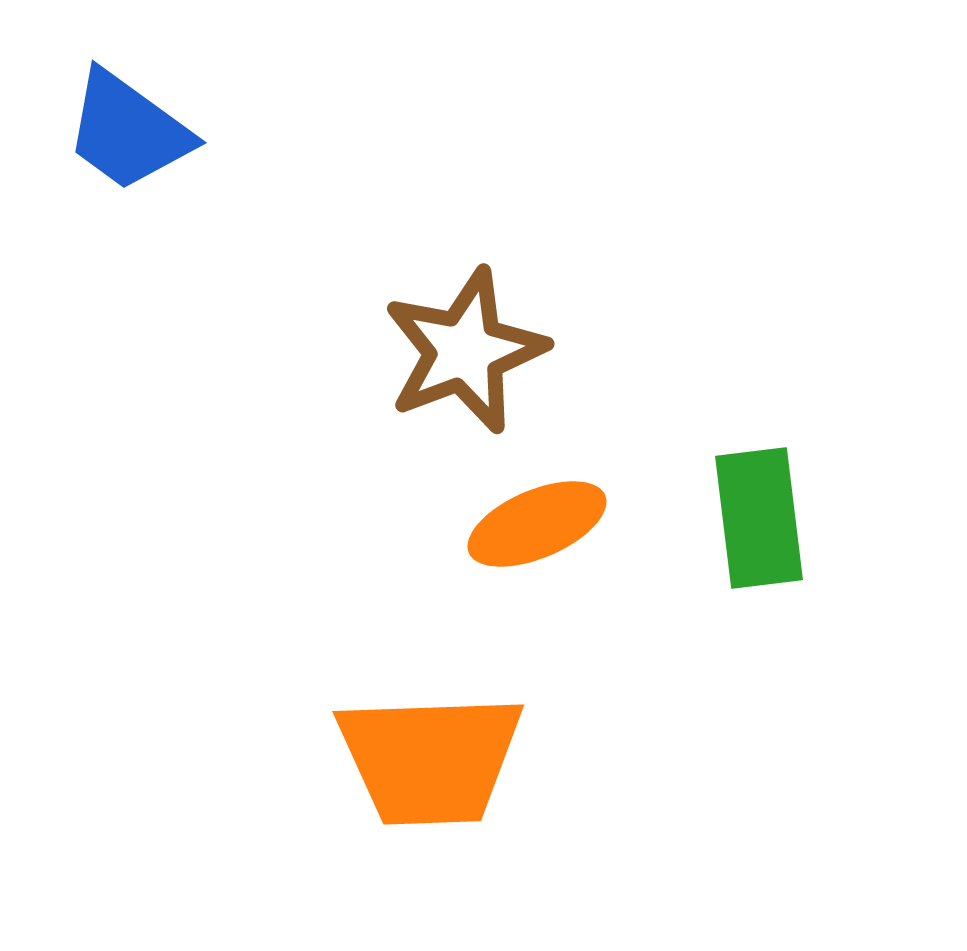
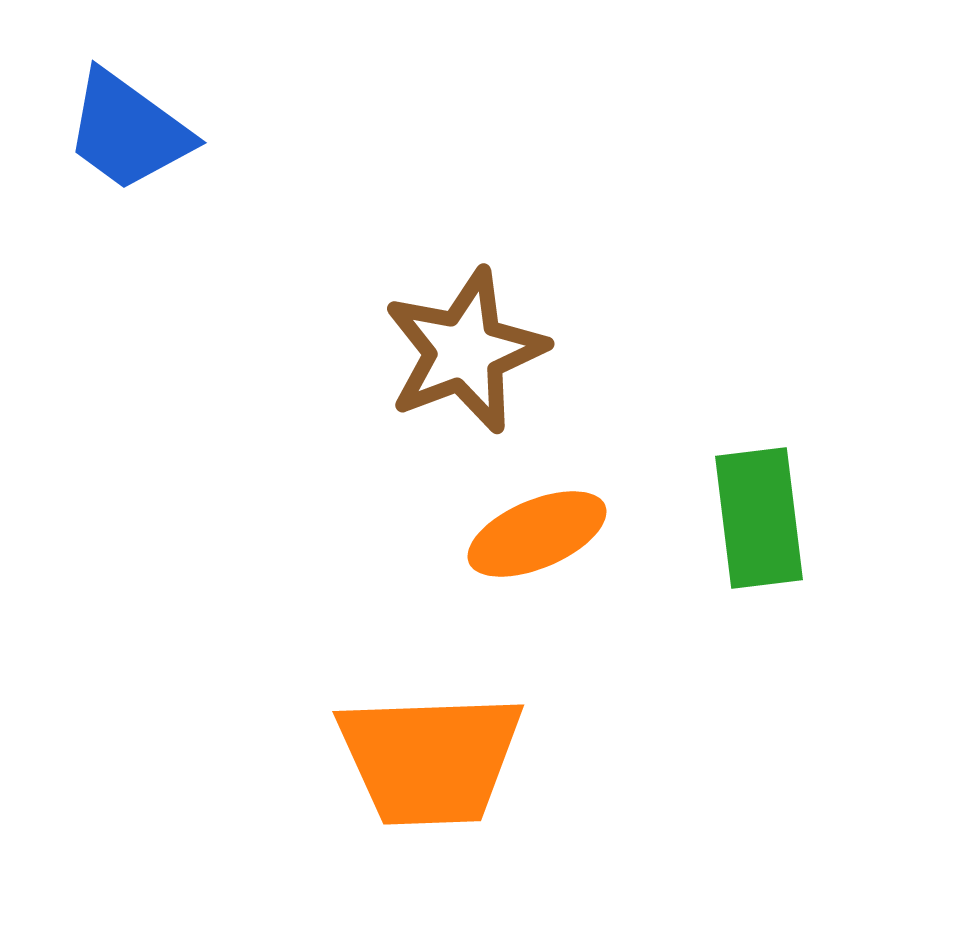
orange ellipse: moved 10 px down
